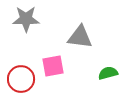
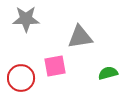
gray triangle: rotated 16 degrees counterclockwise
pink square: moved 2 px right
red circle: moved 1 px up
